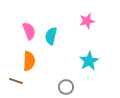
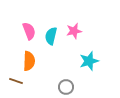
pink star: moved 13 px left, 10 px down
cyan star: rotated 12 degrees clockwise
